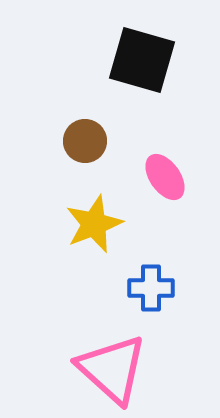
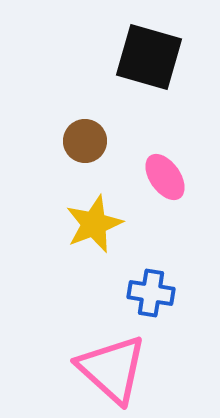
black square: moved 7 px right, 3 px up
blue cross: moved 5 px down; rotated 9 degrees clockwise
